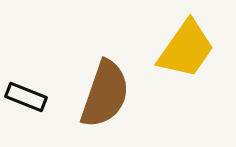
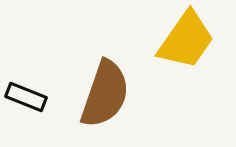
yellow trapezoid: moved 9 px up
